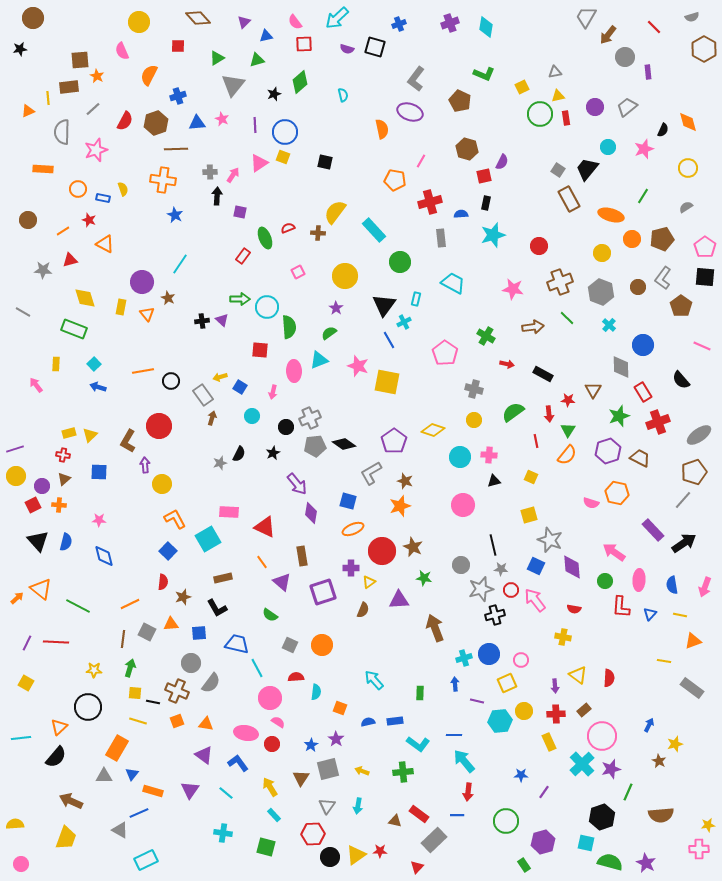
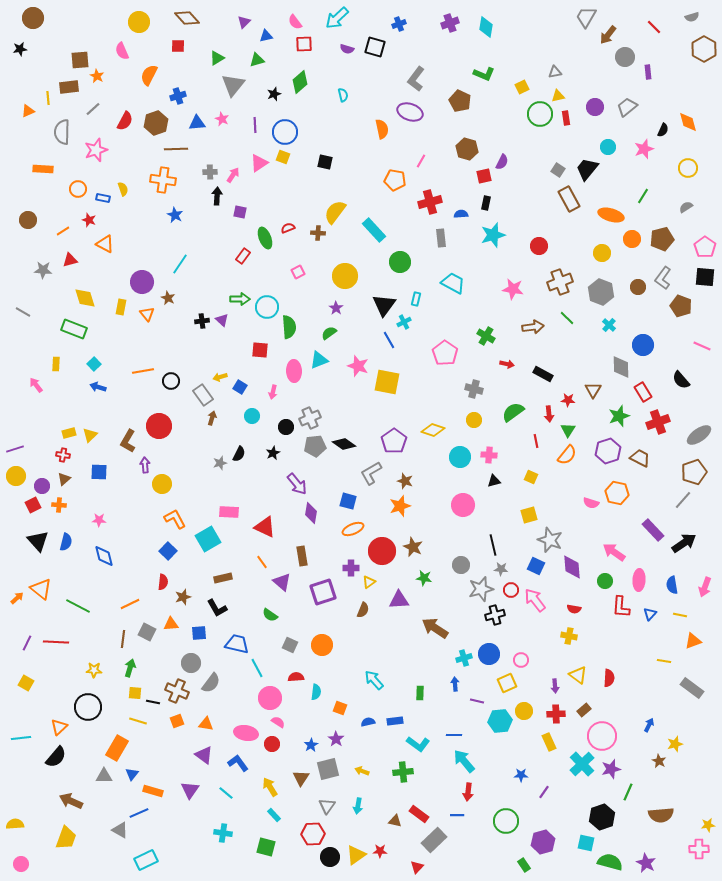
brown diamond at (198, 18): moved 11 px left
brown pentagon at (681, 306): rotated 15 degrees counterclockwise
brown arrow at (435, 628): rotated 36 degrees counterclockwise
yellow cross at (563, 637): moved 6 px right, 1 px up
